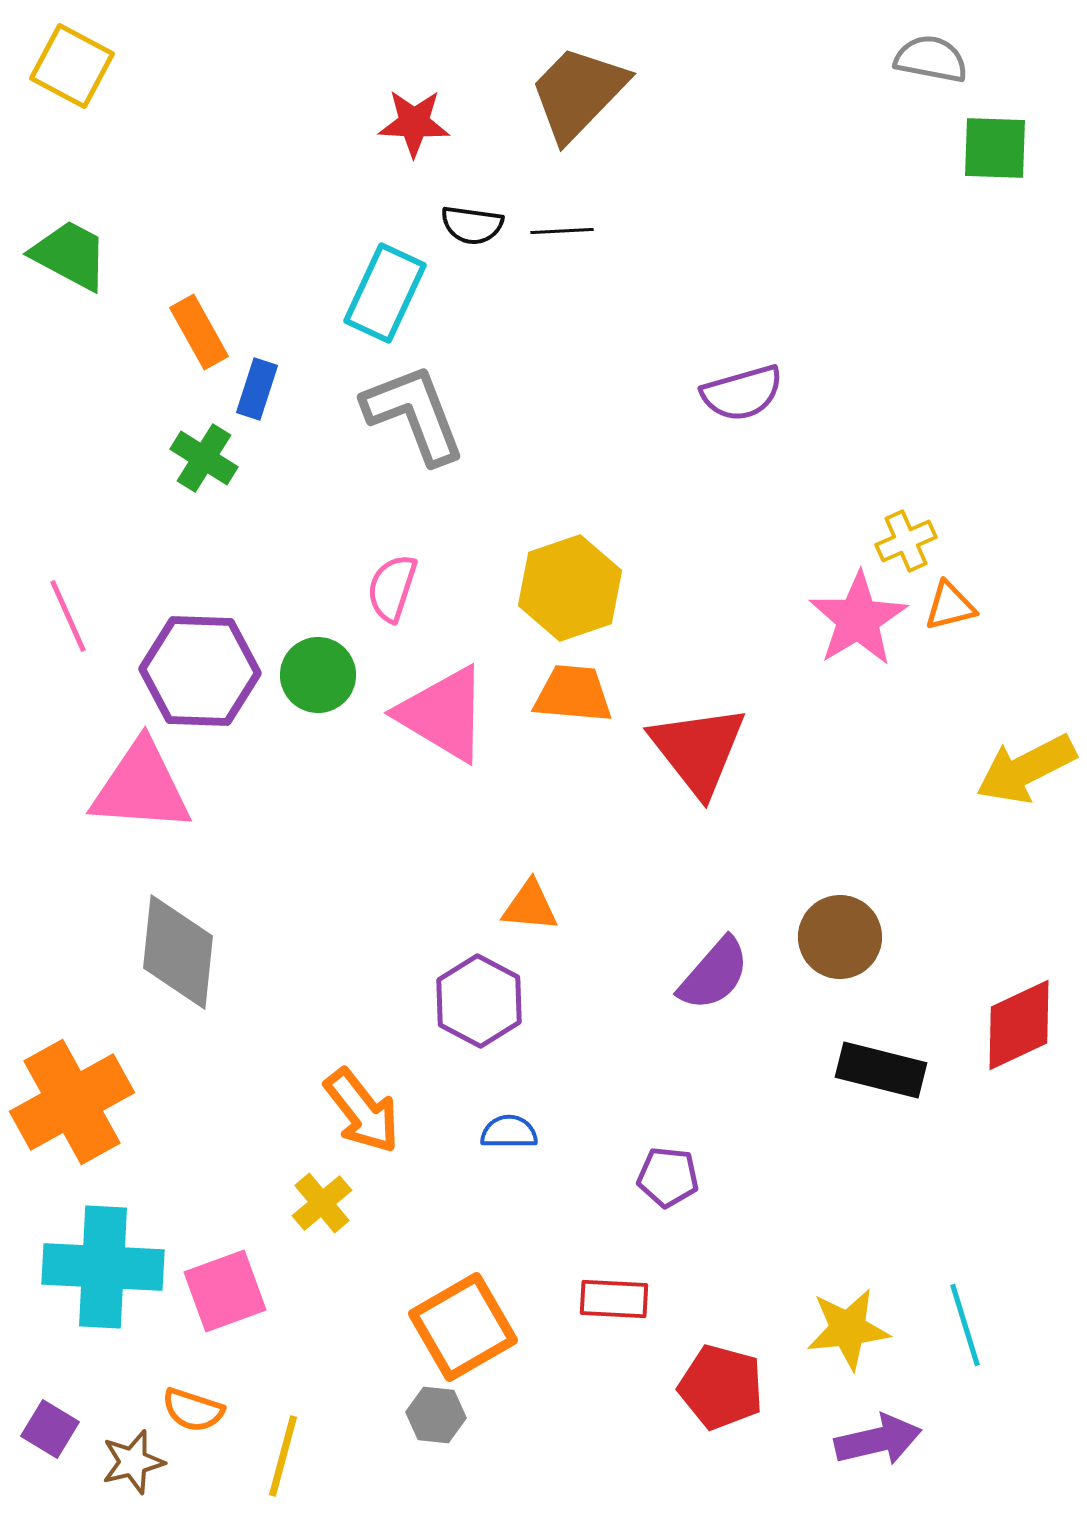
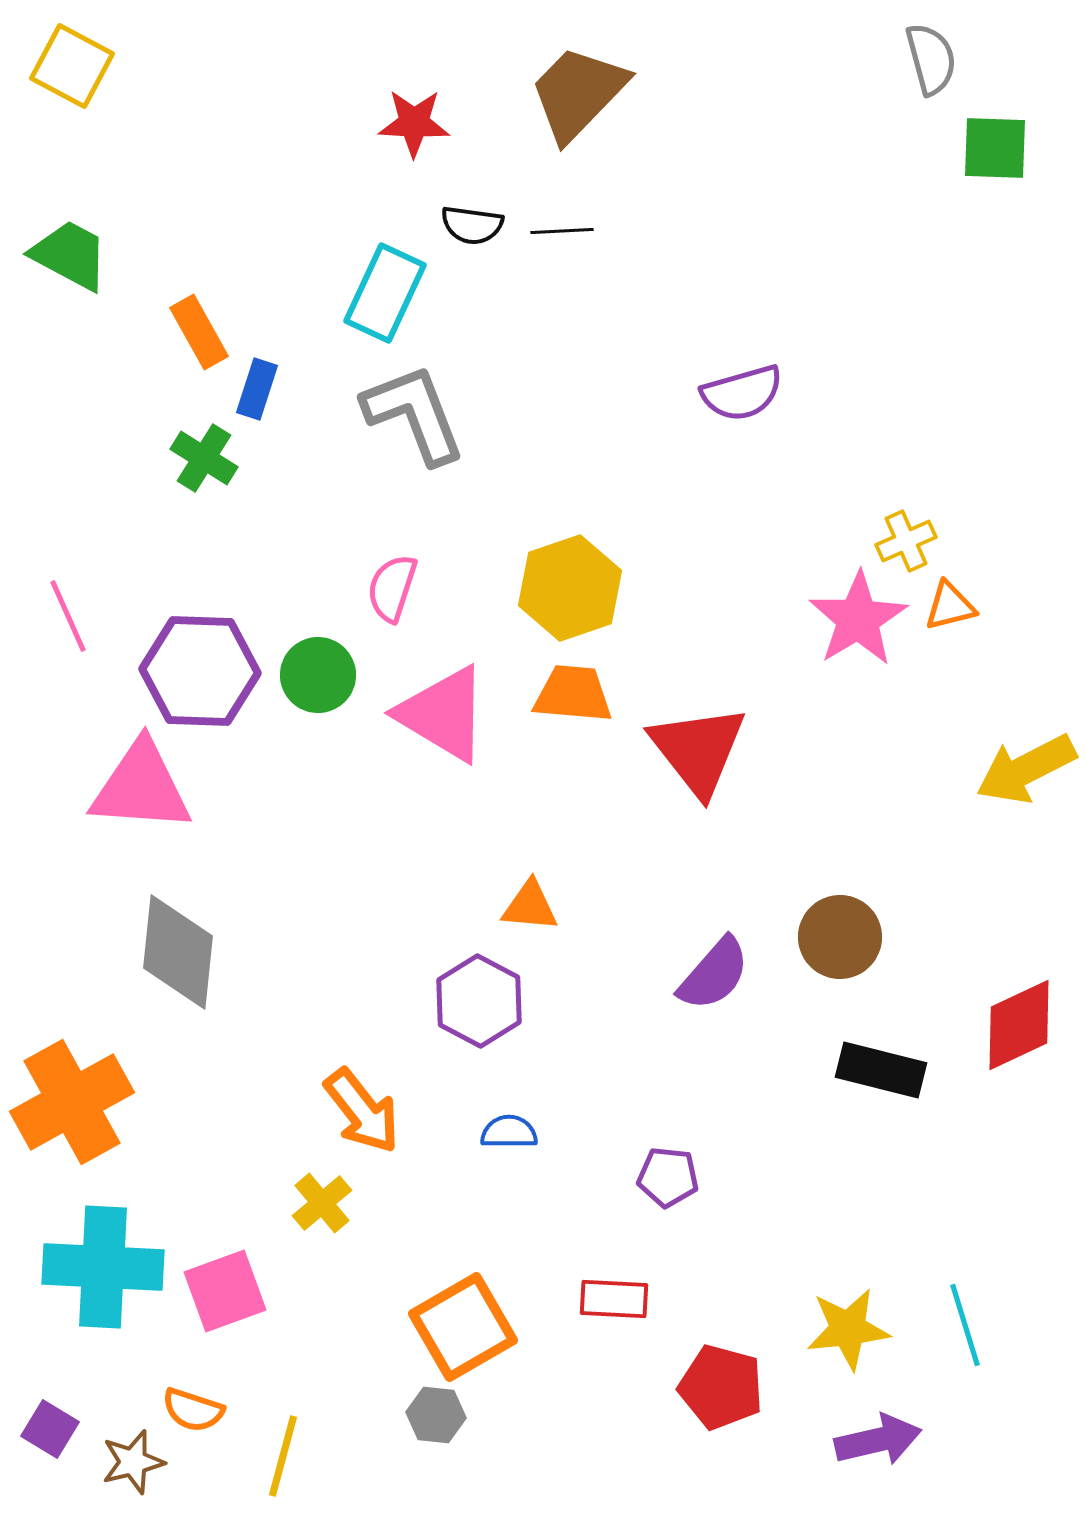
gray semicircle at (931, 59): rotated 64 degrees clockwise
